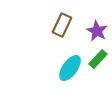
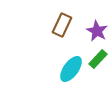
cyan ellipse: moved 1 px right, 1 px down
